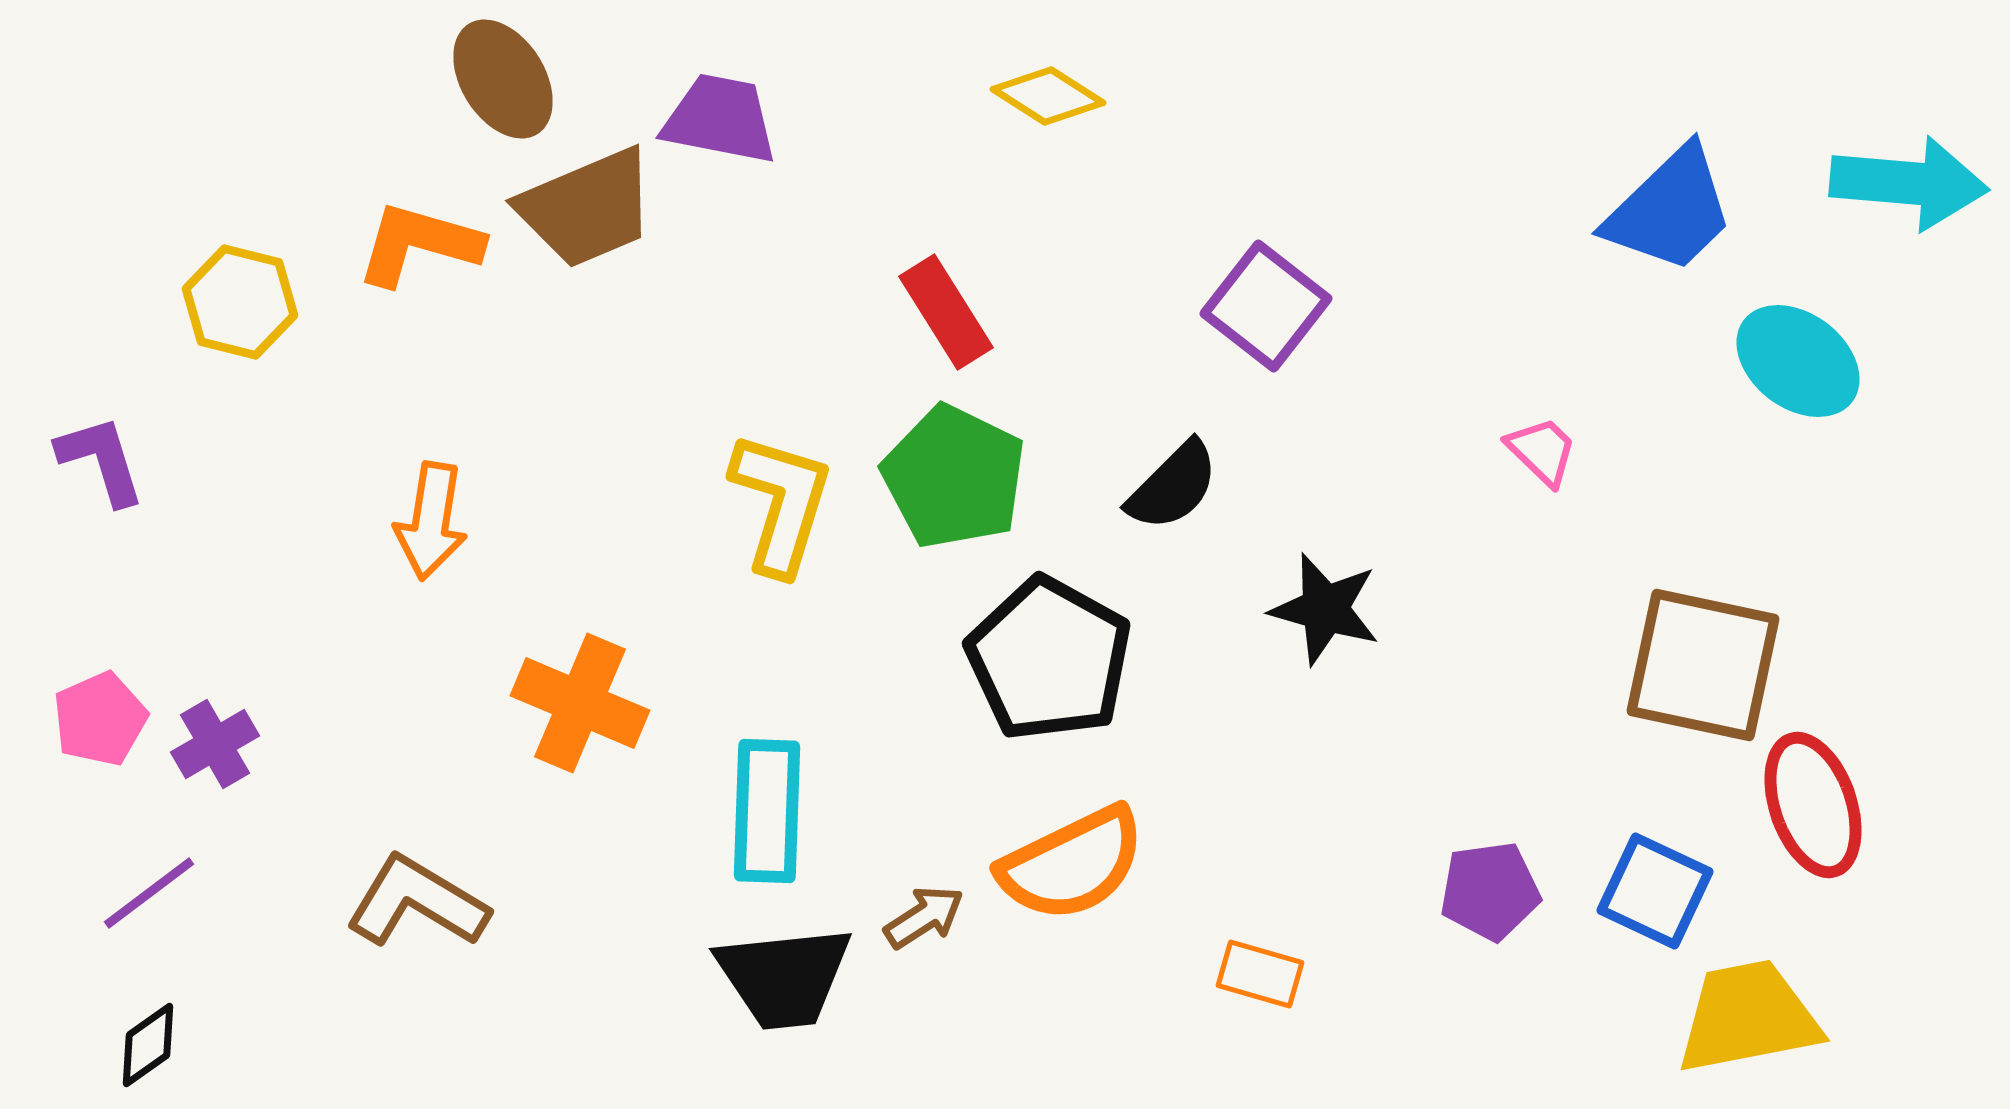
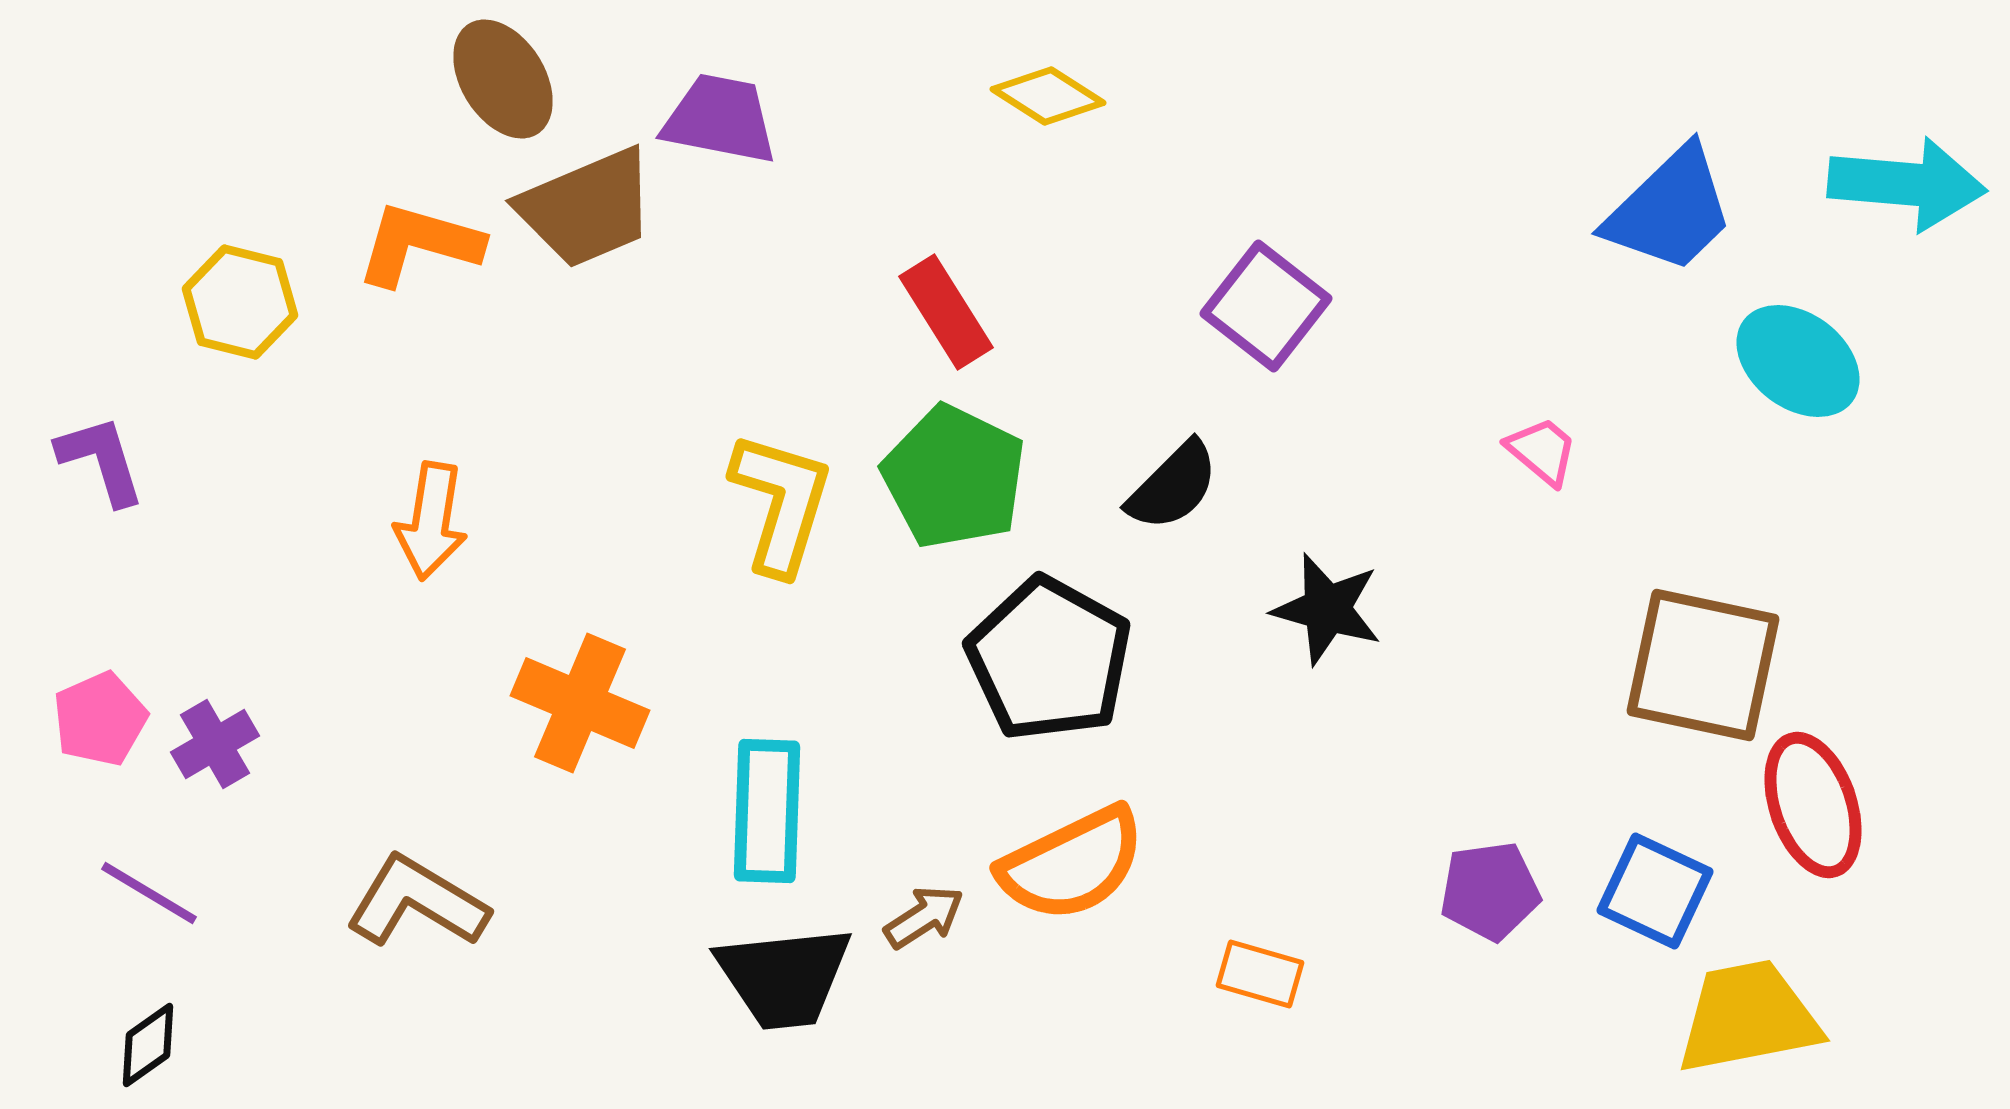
cyan arrow: moved 2 px left, 1 px down
pink trapezoid: rotated 4 degrees counterclockwise
black star: moved 2 px right
purple line: rotated 68 degrees clockwise
